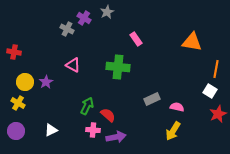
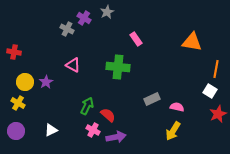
pink cross: rotated 24 degrees clockwise
